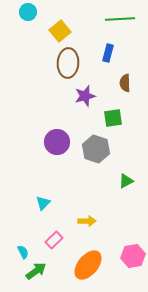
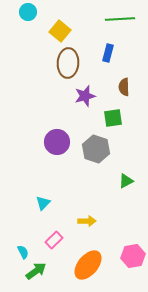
yellow square: rotated 10 degrees counterclockwise
brown semicircle: moved 1 px left, 4 px down
